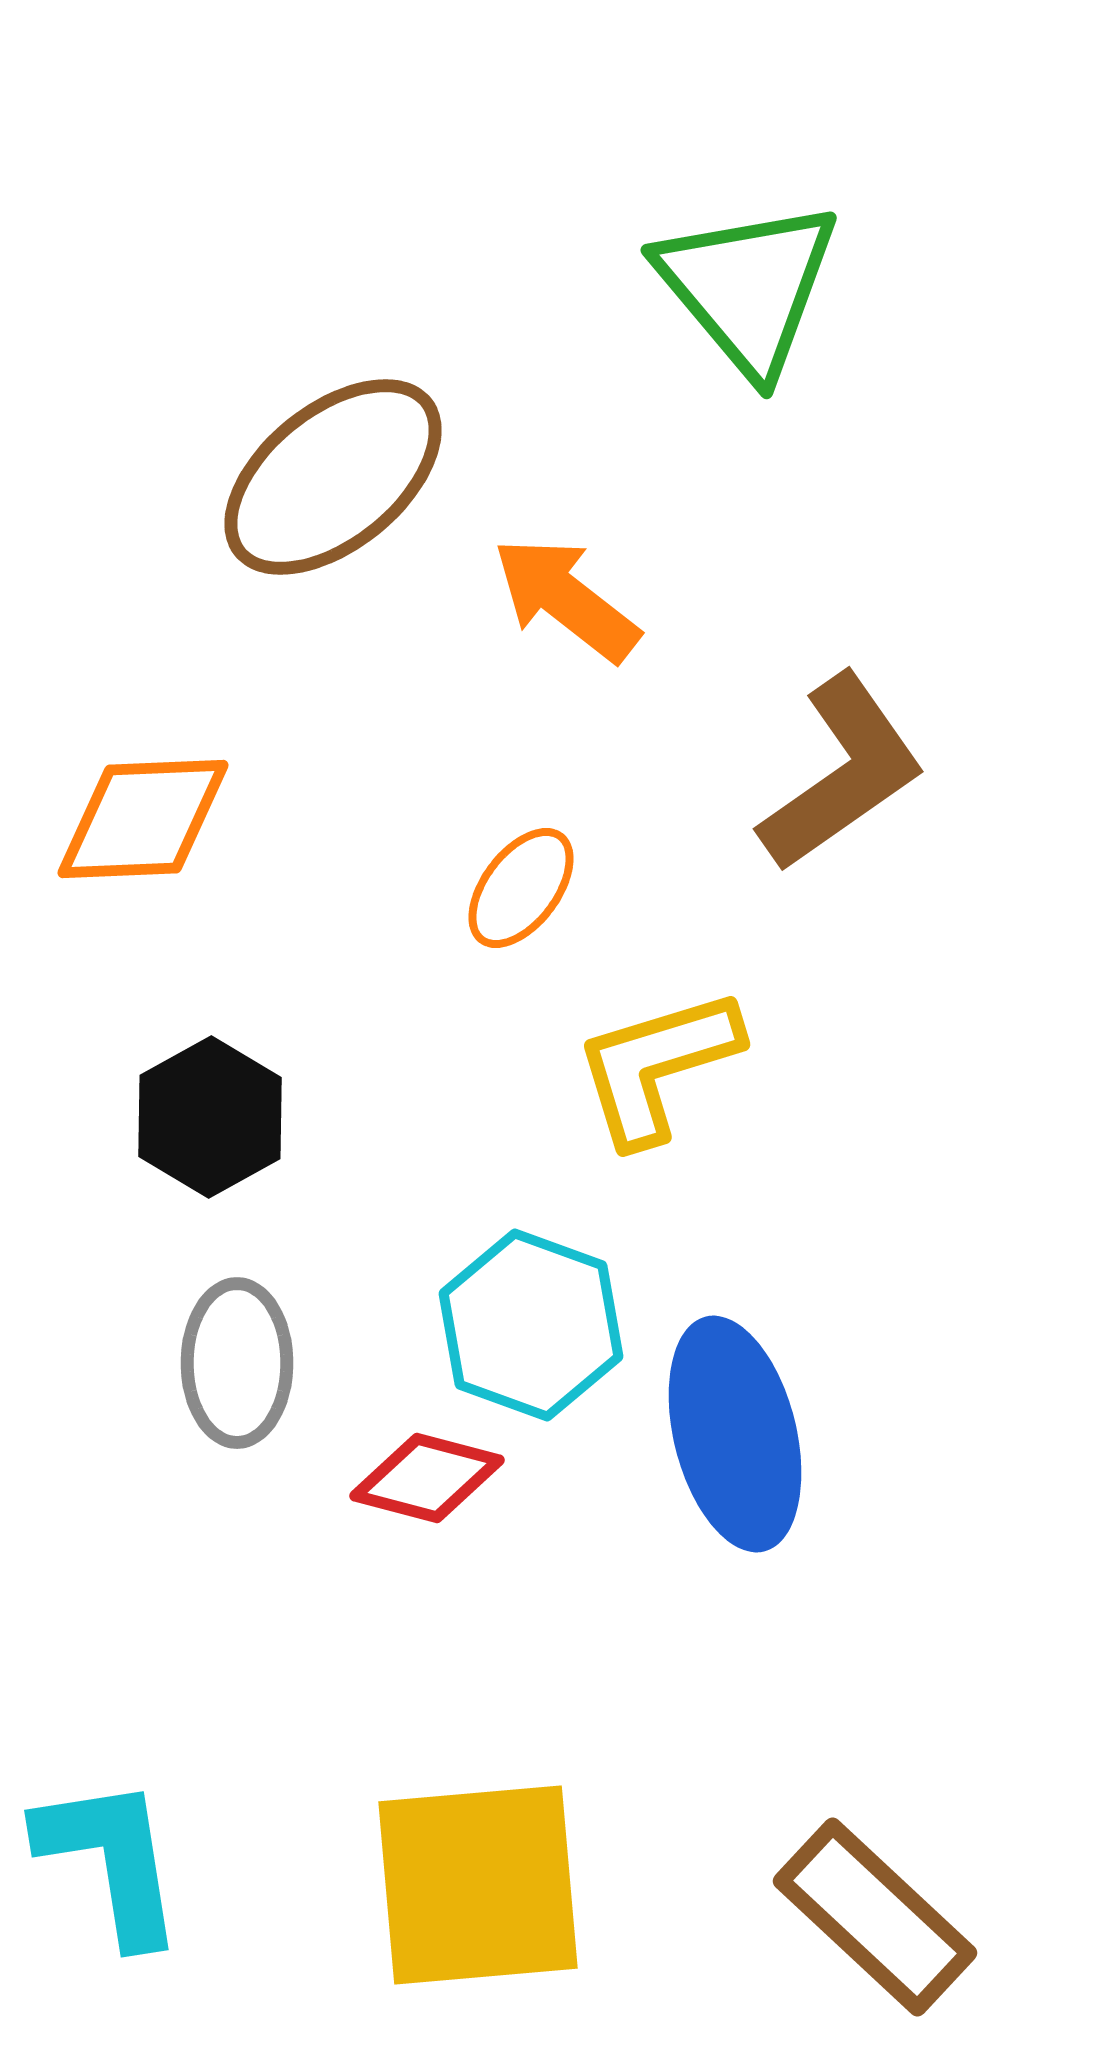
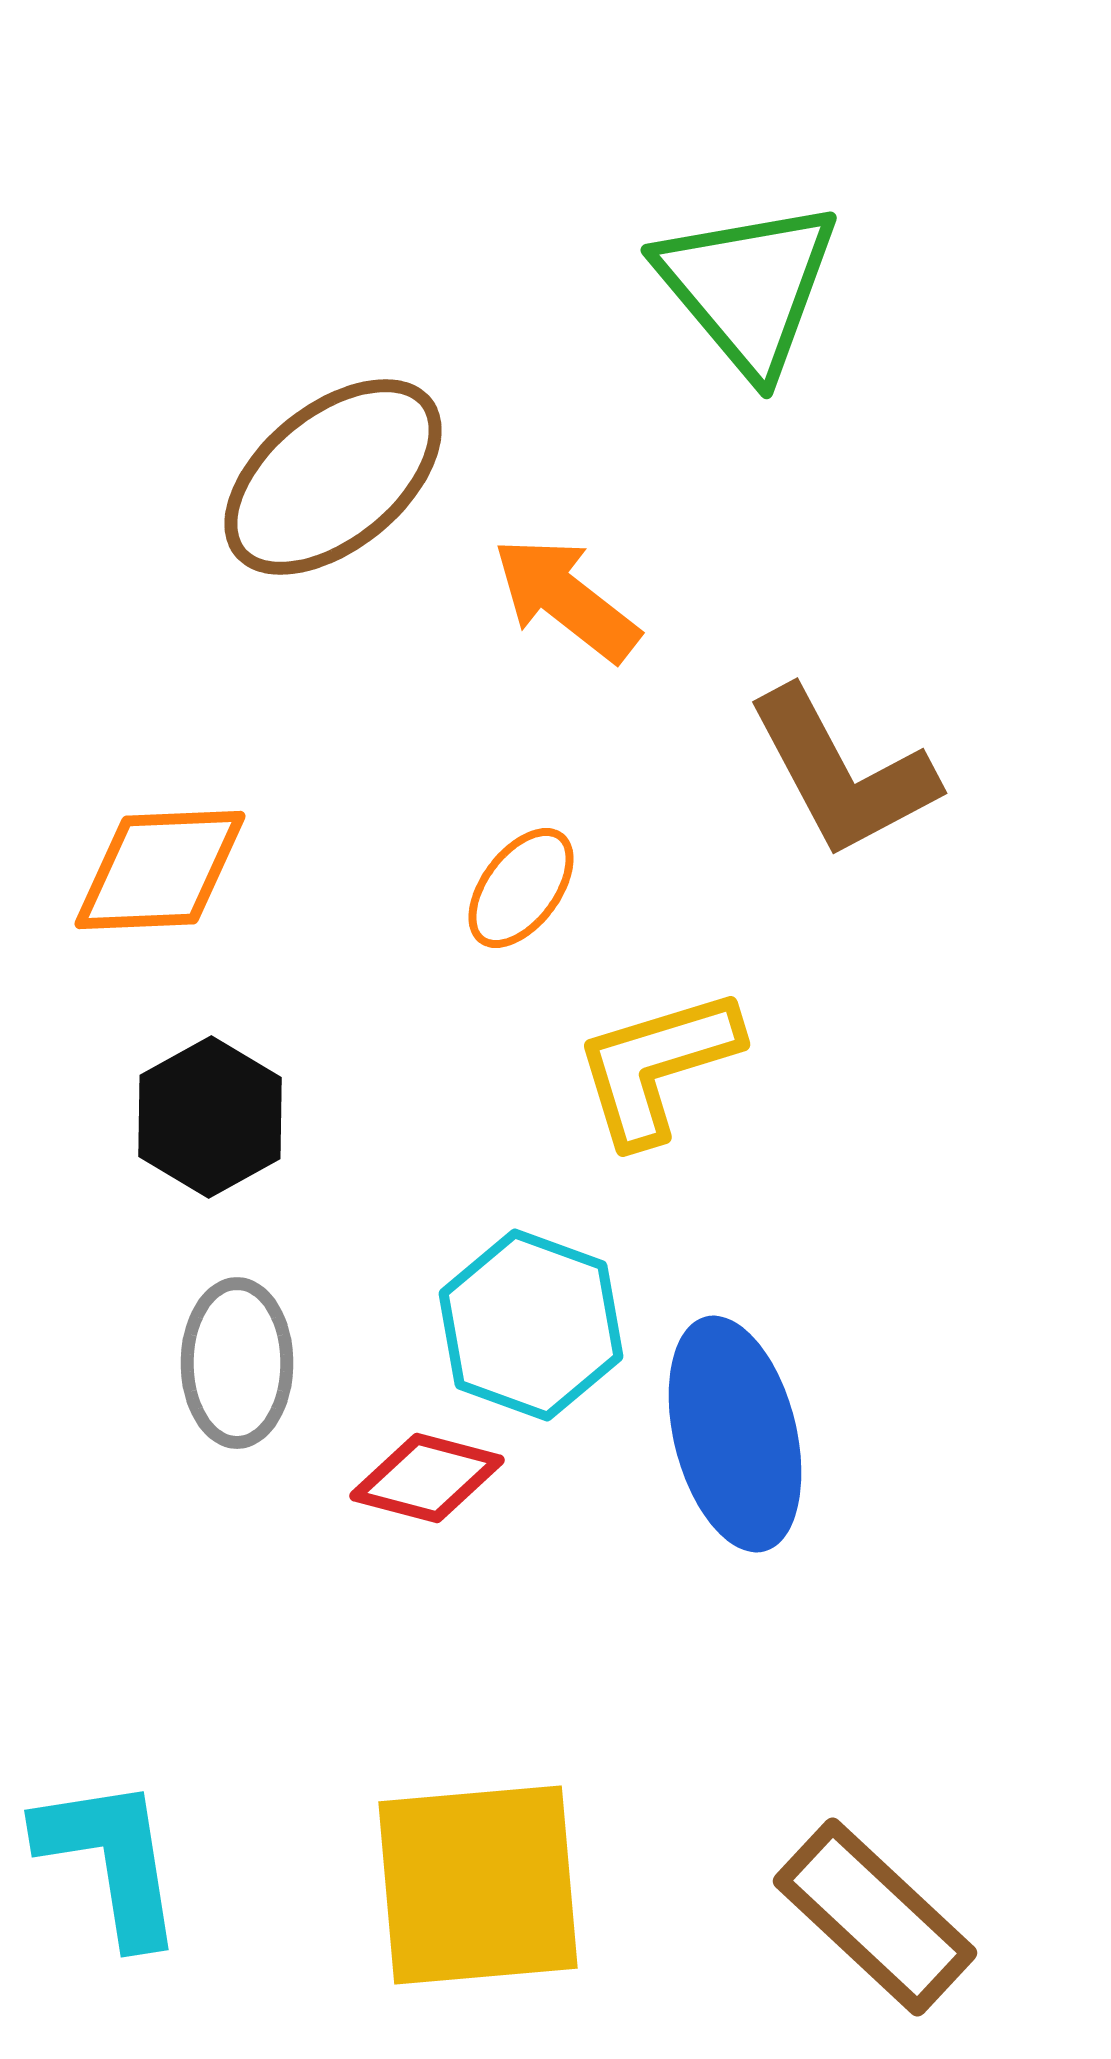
brown L-shape: rotated 97 degrees clockwise
orange diamond: moved 17 px right, 51 px down
